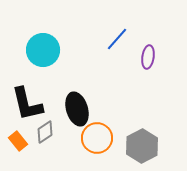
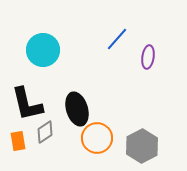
orange rectangle: rotated 30 degrees clockwise
